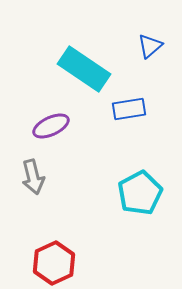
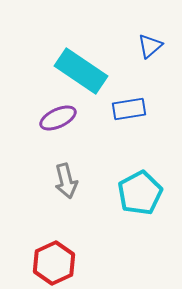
cyan rectangle: moved 3 px left, 2 px down
purple ellipse: moved 7 px right, 8 px up
gray arrow: moved 33 px right, 4 px down
